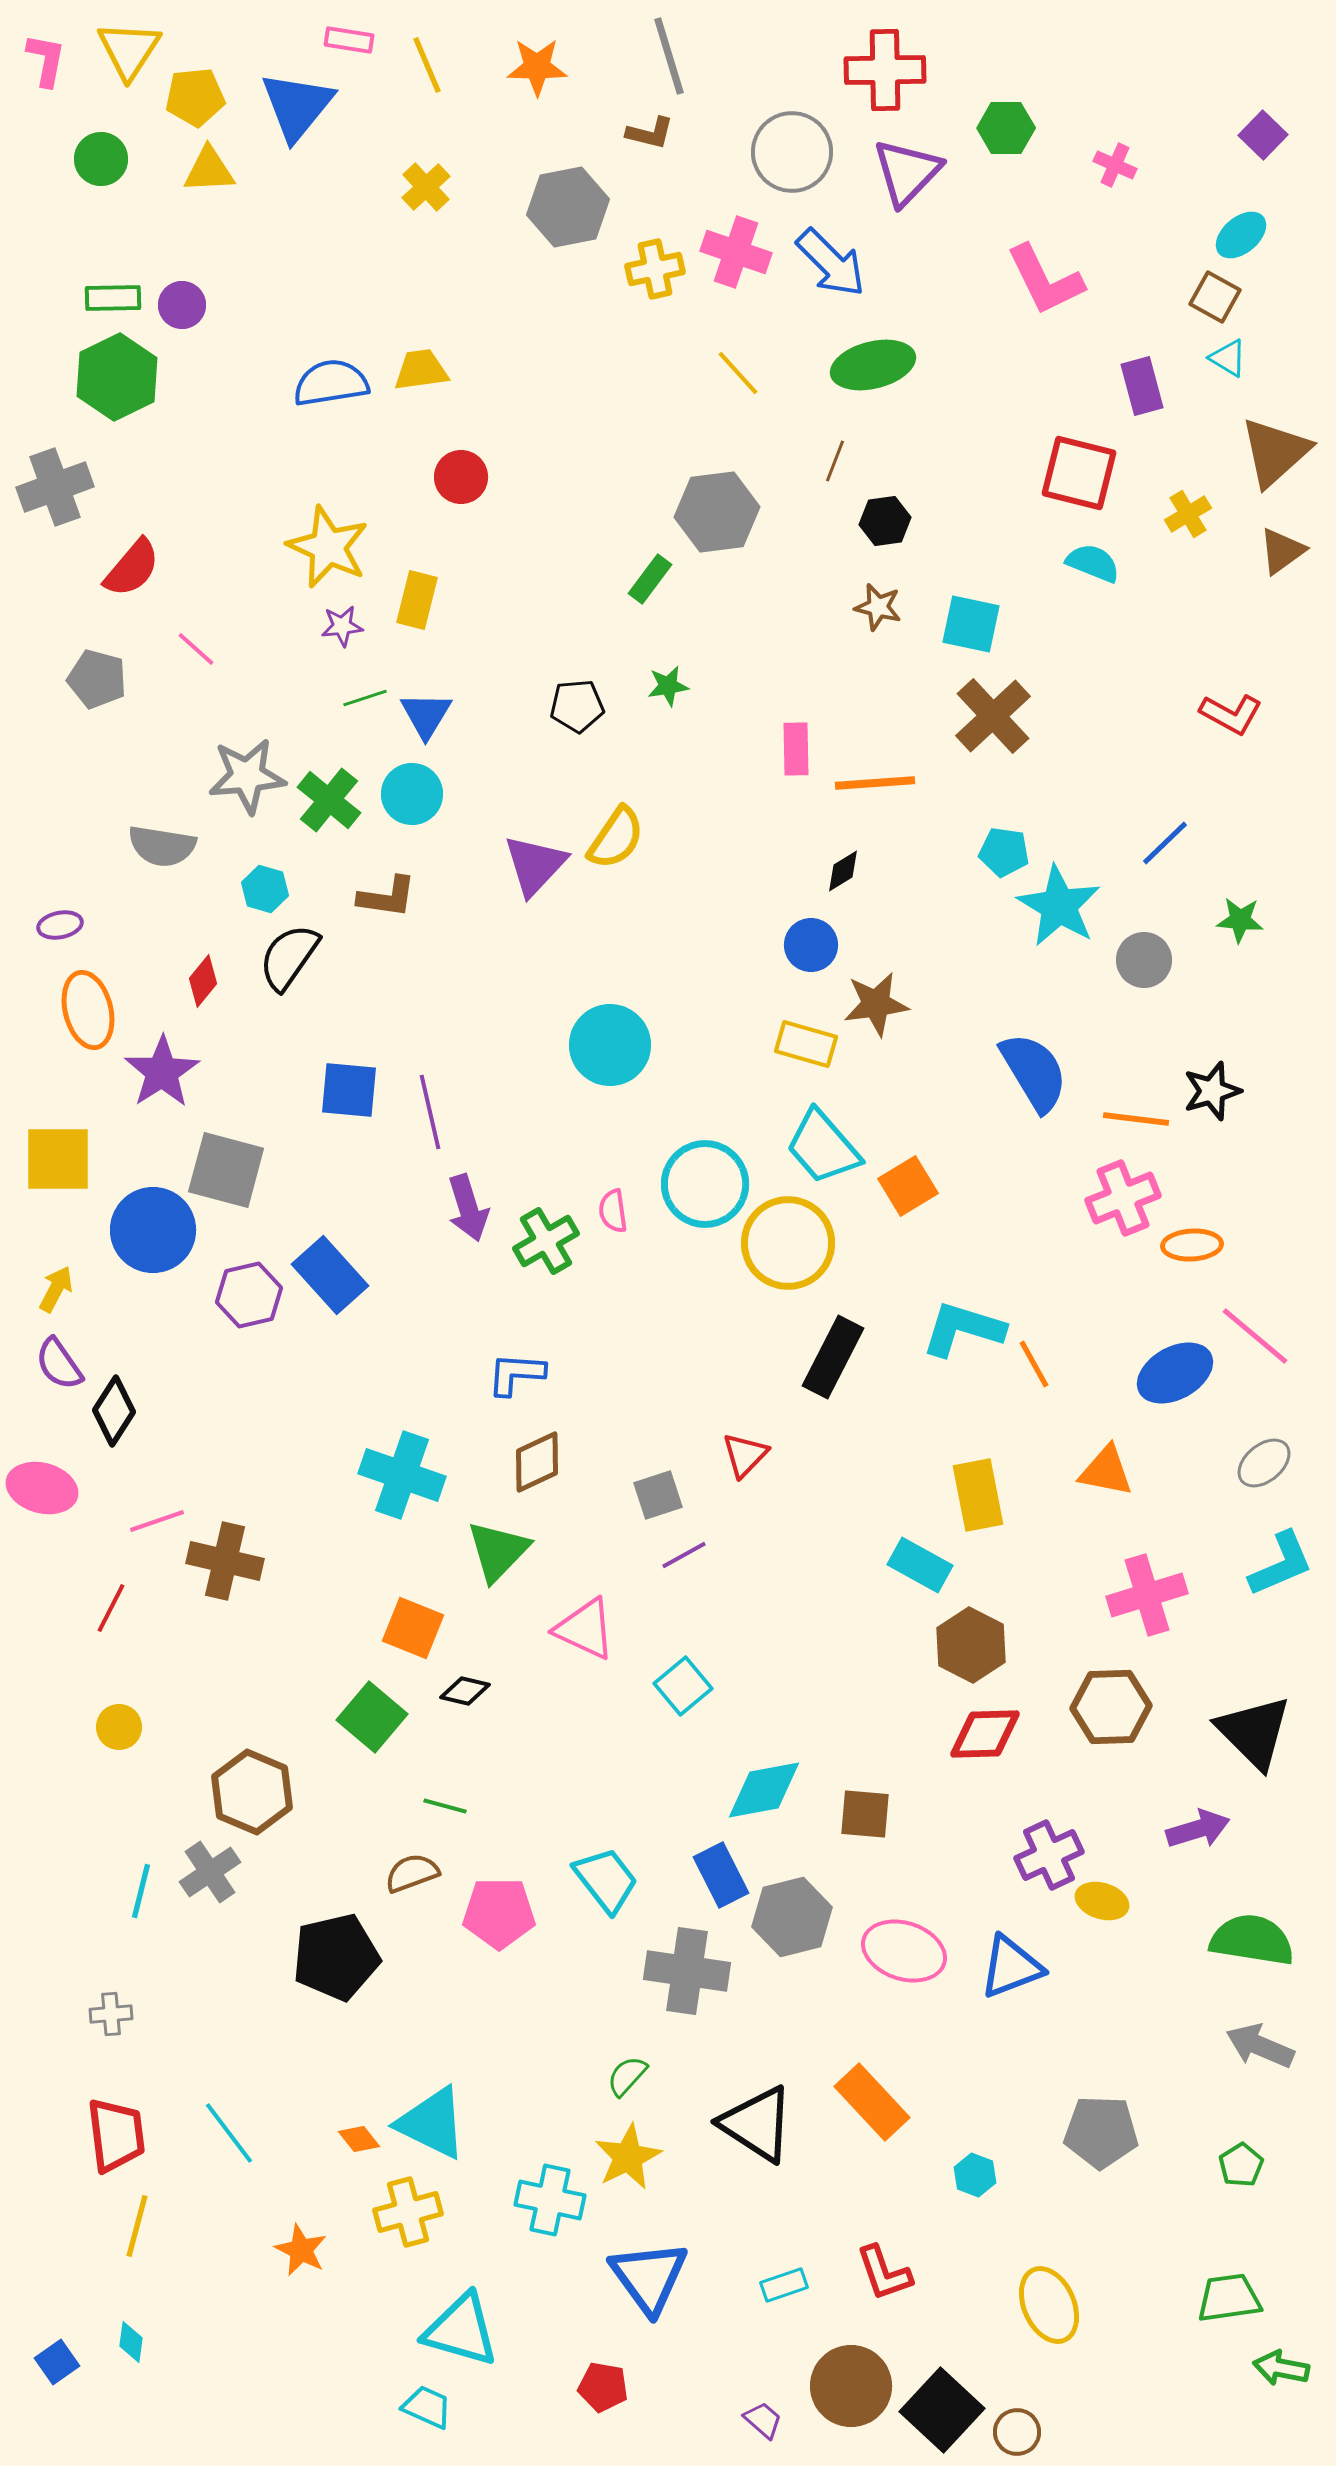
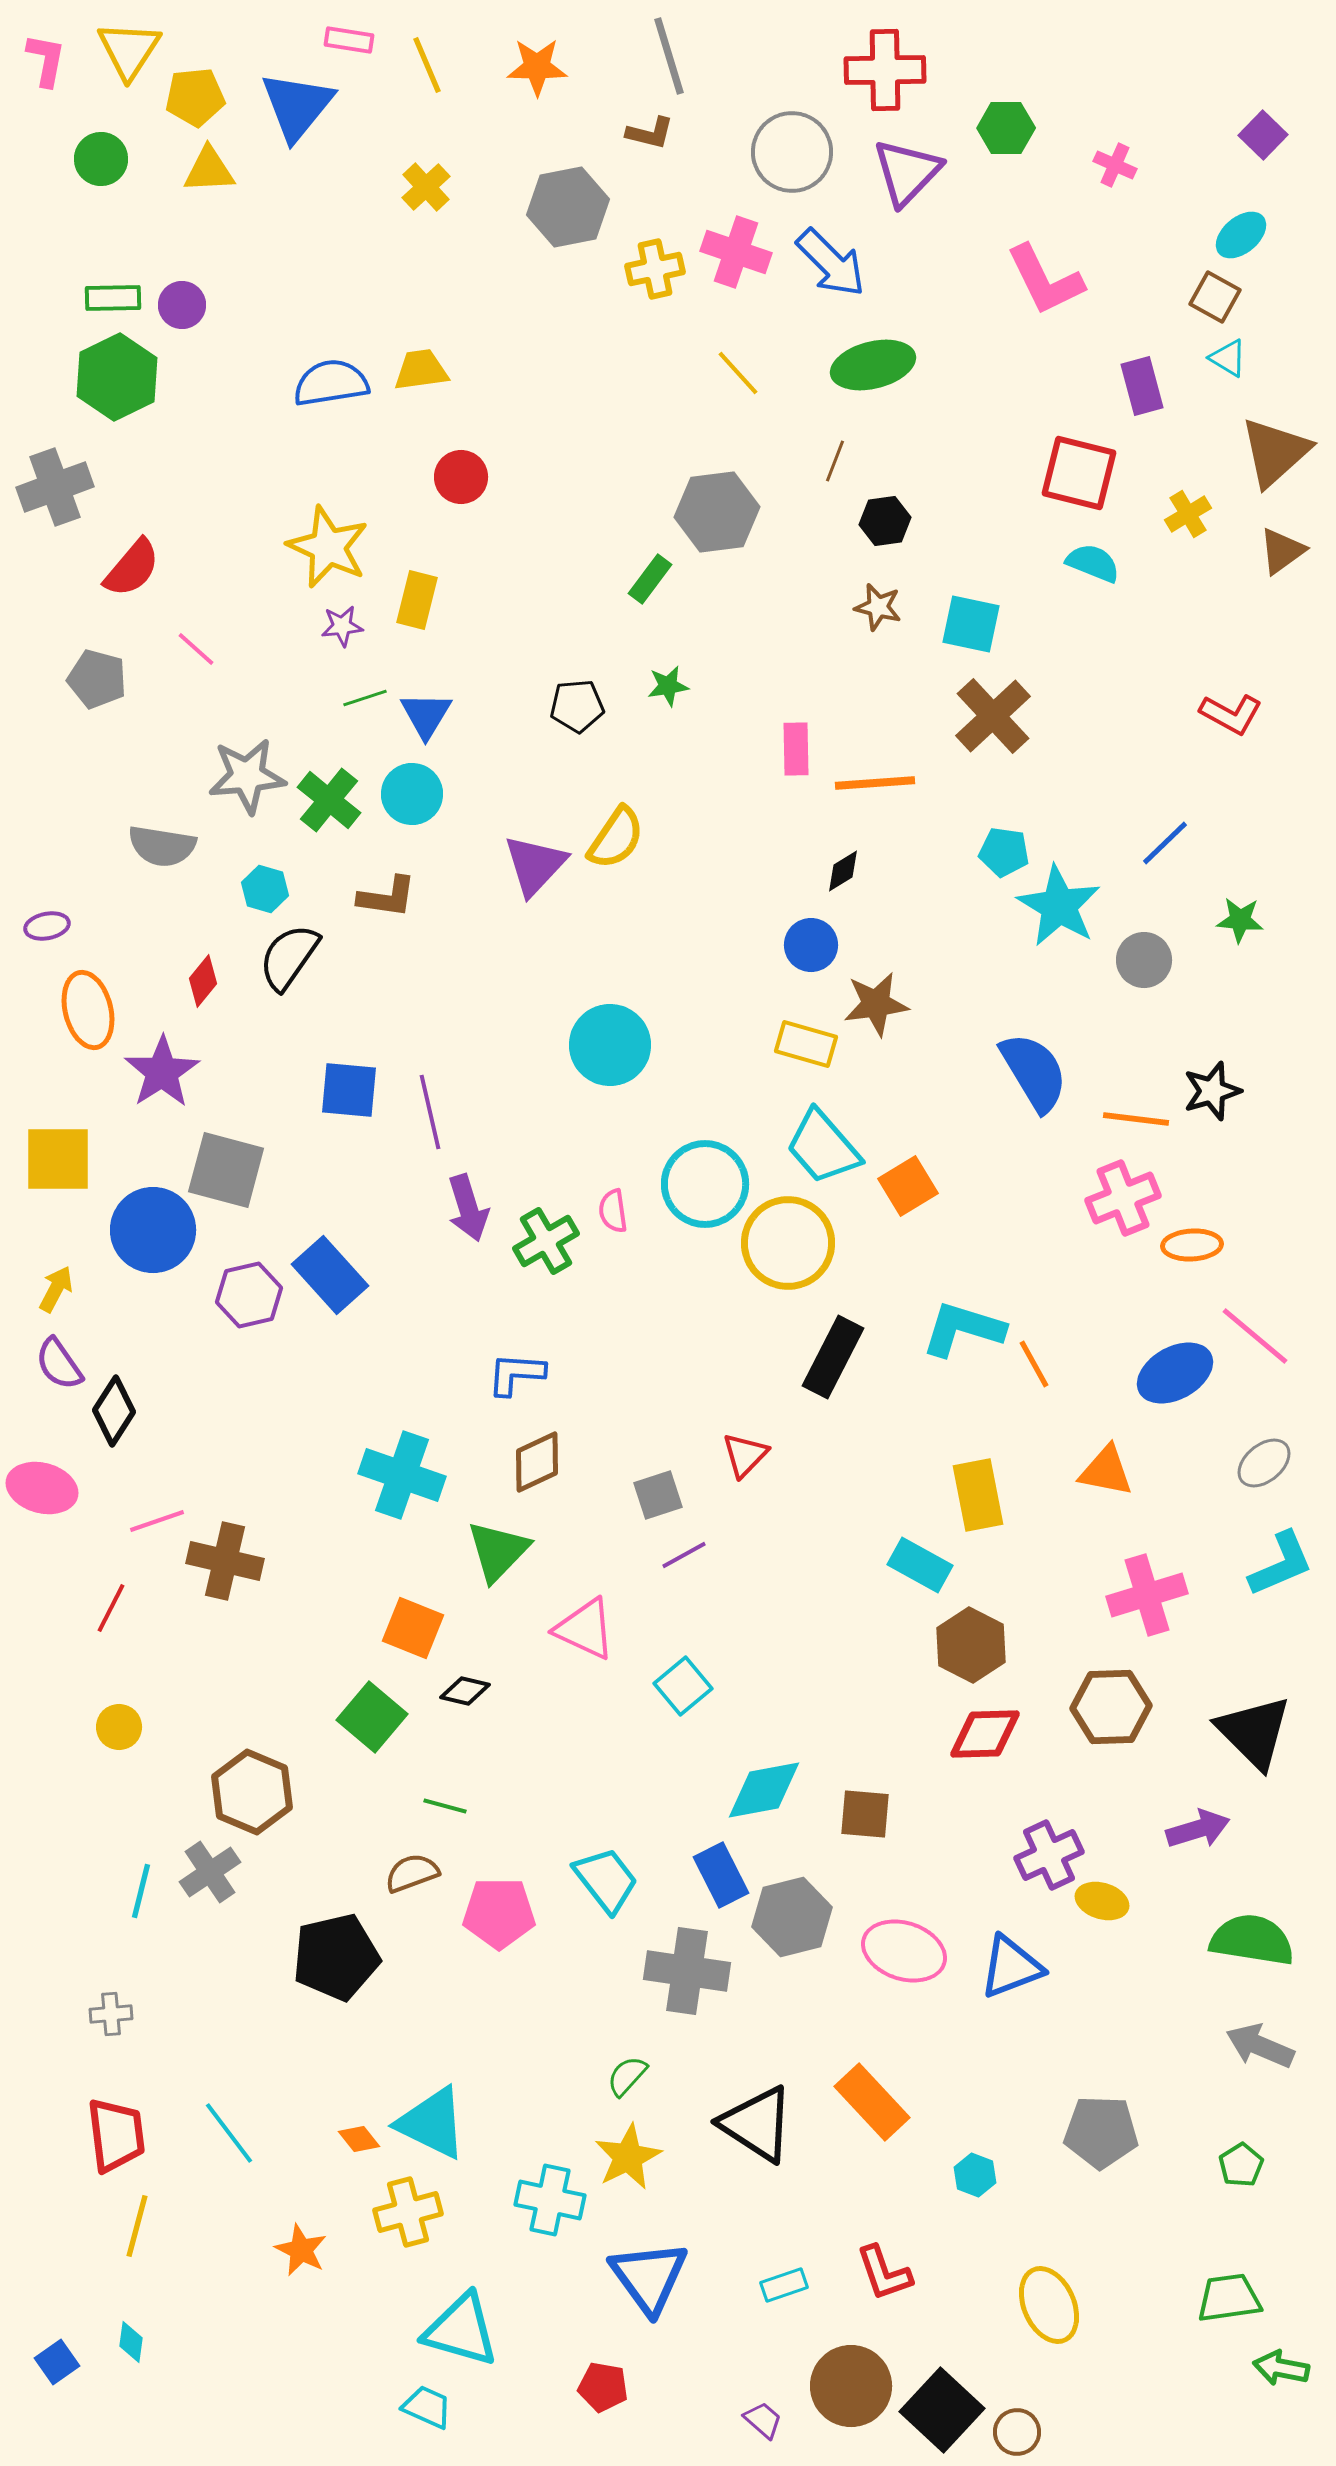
purple ellipse at (60, 925): moved 13 px left, 1 px down
